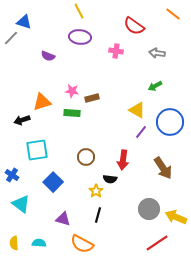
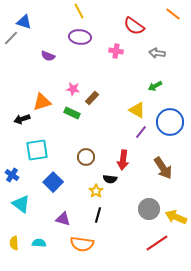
pink star: moved 1 px right, 2 px up
brown rectangle: rotated 32 degrees counterclockwise
green rectangle: rotated 21 degrees clockwise
black arrow: moved 1 px up
orange semicircle: rotated 20 degrees counterclockwise
